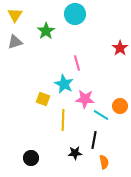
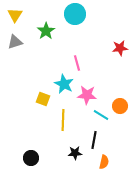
red star: rotated 28 degrees clockwise
pink star: moved 2 px right, 4 px up
orange semicircle: rotated 24 degrees clockwise
